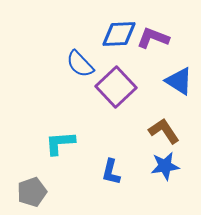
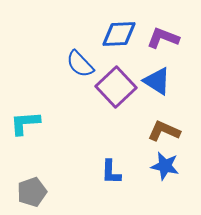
purple L-shape: moved 10 px right
blue triangle: moved 22 px left
brown L-shape: rotated 32 degrees counterclockwise
cyan L-shape: moved 35 px left, 20 px up
blue star: rotated 20 degrees clockwise
blue L-shape: rotated 12 degrees counterclockwise
